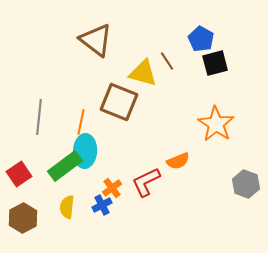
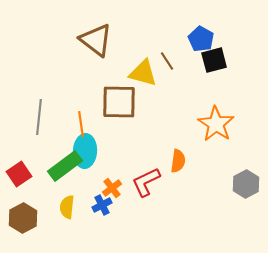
black square: moved 1 px left, 3 px up
brown square: rotated 21 degrees counterclockwise
orange line: moved 2 px down; rotated 20 degrees counterclockwise
orange semicircle: rotated 60 degrees counterclockwise
gray hexagon: rotated 12 degrees clockwise
